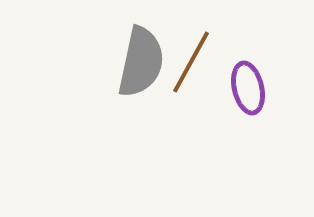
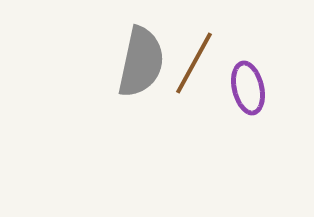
brown line: moved 3 px right, 1 px down
